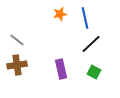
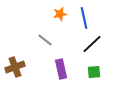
blue line: moved 1 px left
gray line: moved 28 px right
black line: moved 1 px right
brown cross: moved 2 px left, 2 px down; rotated 12 degrees counterclockwise
green square: rotated 32 degrees counterclockwise
